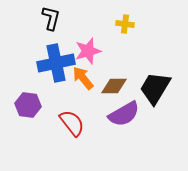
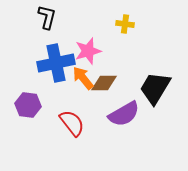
black L-shape: moved 4 px left, 1 px up
brown diamond: moved 10 px left, 3 px up
